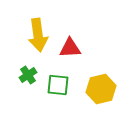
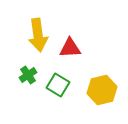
green square: rotated 25 degrees clockwise
yellow hexagon: moved 1 px right, 1 px down
